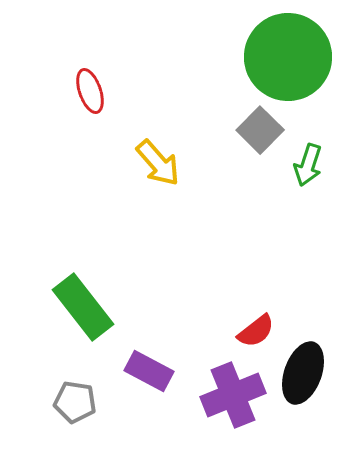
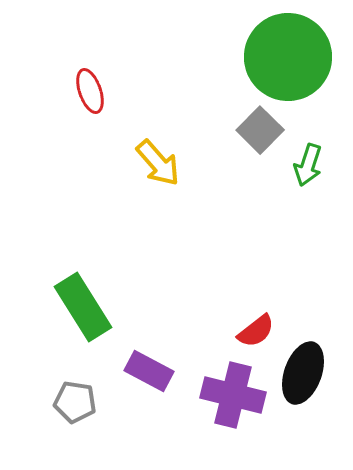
green rectangle: rotated 6 degrees clockwise
purple cross: rotated 36 degrees clockwise
